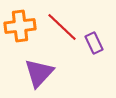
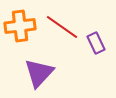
red line: rotated 8 degrees counterclockwise
purple rectangle: moved 2 px right
